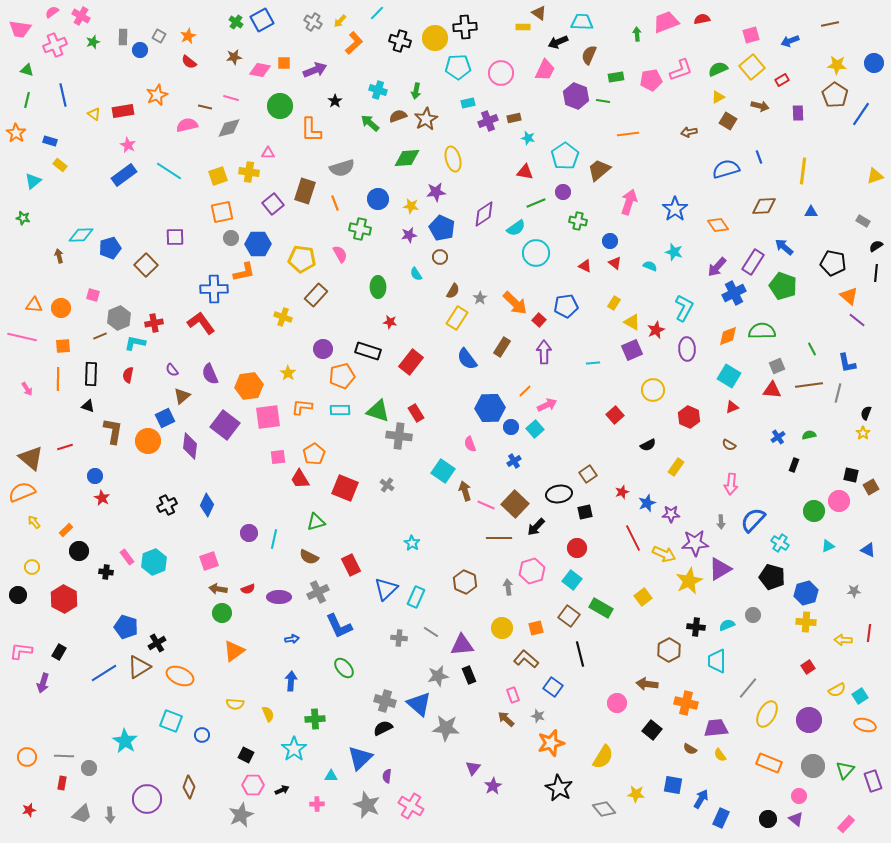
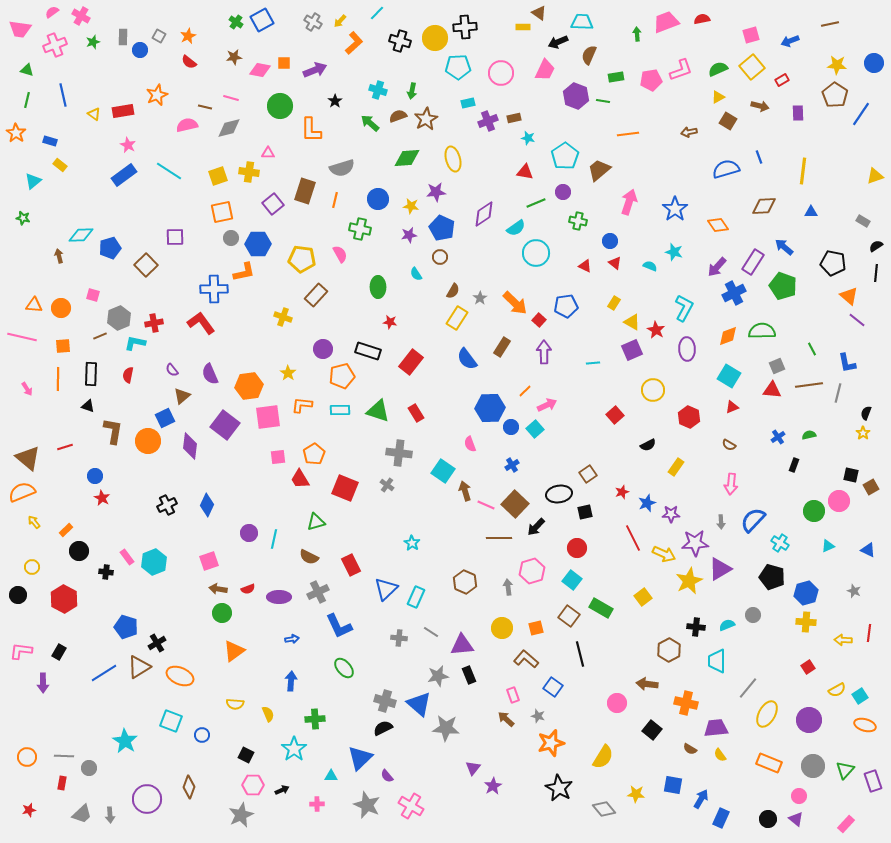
green arrow at (416, 91): moved 4 px left
orange line at (335, 203): moved 3 px up; rotated 35 degrees clockwise
red star at (656, 330): rotated 18 degrees counterclockwise
orange L-shape at (302, 407): moved 2 px up
gray cross at (399, 436): moved 17 px down
brown triangle at (31, 458): moved 3 px left
blue cross at (514, 461): moved 2 px left, 4 px down
gray star at (854, 591): rotated 24 degrees clockwise
purple arrow at (43, 683): rotated 18 degrees counterclockwise
purple semicircle at (387, 776): rotated 48 degrees counterclockwise
